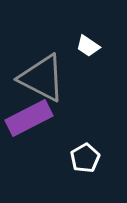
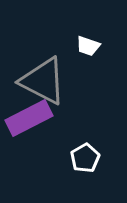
white trapezoid: rotated 15 degrees counterclockwise
gray triangle: moved 1 px right, 3 px down
